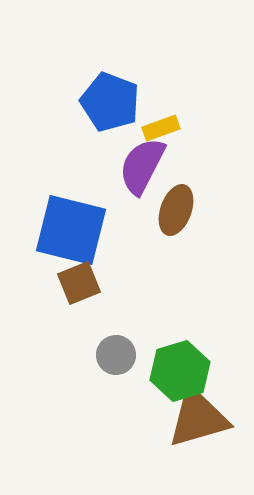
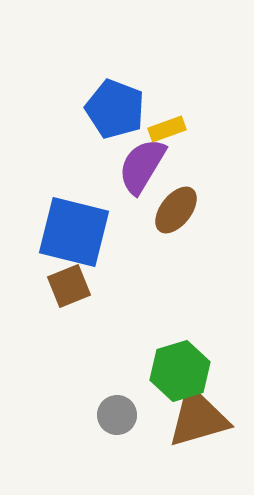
blue pentagon: moved 5 px right, 7 px down
yellow rectangle: moved 6 px right, 1 px down
purple semicircle: rotated 4 degrees clockwise
brown ellipse: rotated 18 degrees clockwise
blue square: moved 3 px right, 2 px down
brown square: moved 10 px left, 3 px down
gray circle: moved 1 px right, 60 px down
